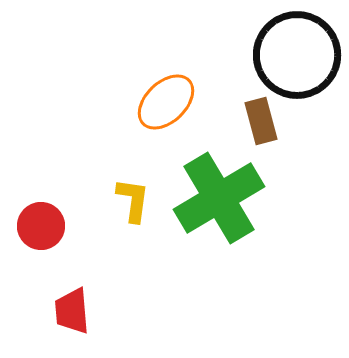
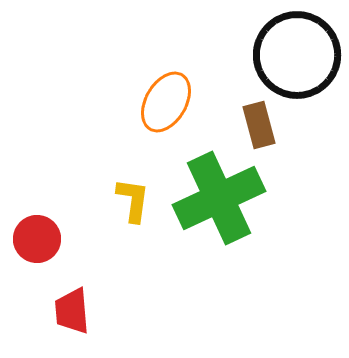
orange ellipse: rotated 16 degrees counterclockwise
brown rectangle: moved 2 px left, 4 px down
green cross: rotated 6 degrees clockwise
red circle: moved 4 px left, 13 px down
